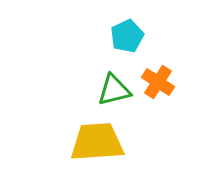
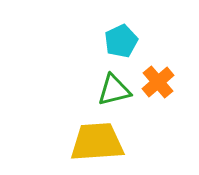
cyan pentagon: moved 6 px left, 5 px down
orange cross: rotated 16 degrees clockwise
